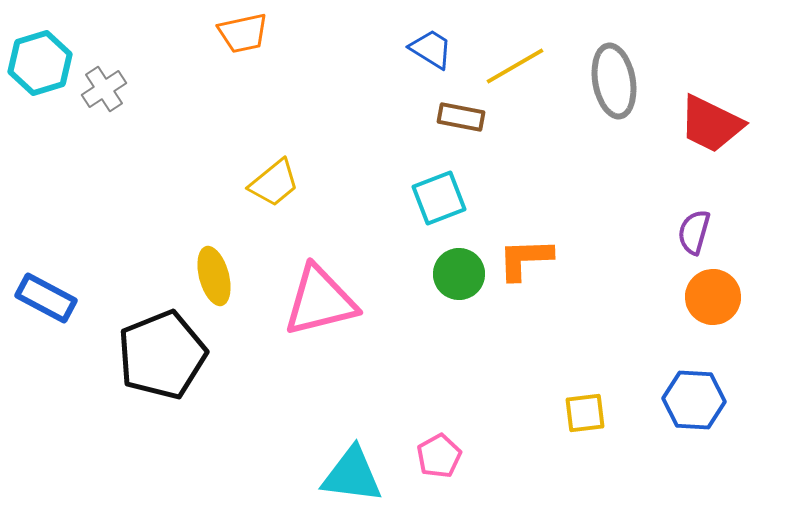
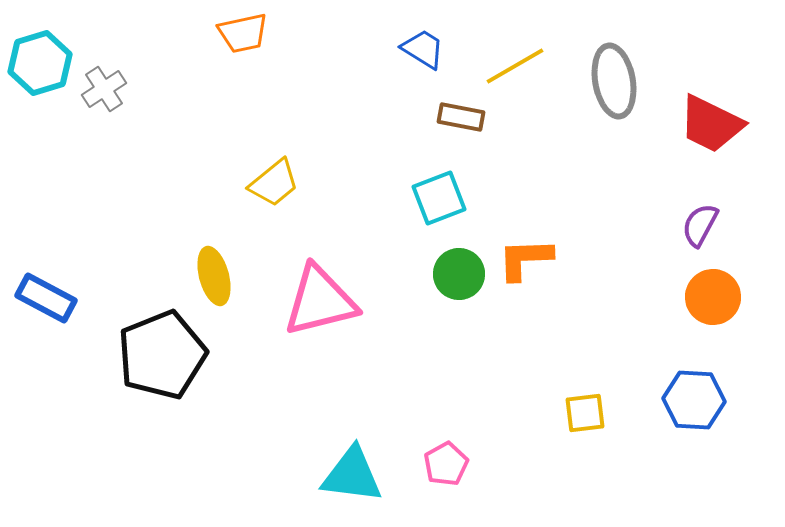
blue trapezoid: moved 8 px left
purple semicircle: moved 6 px right, 7 px up; rotated 12 degrees clockwise
pink pentagon: moved 7 px right, 8 px down
